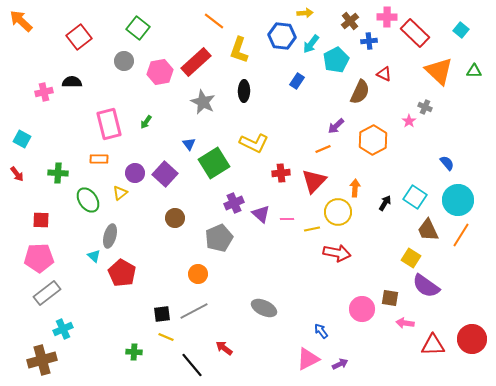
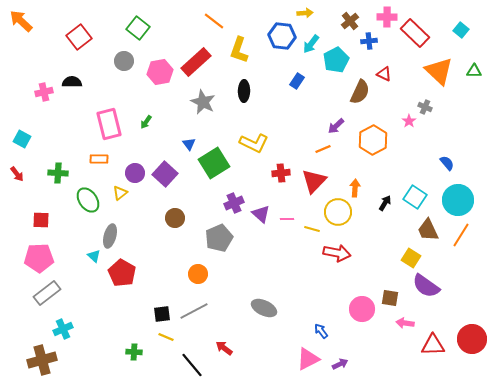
yellow line at (312, 229): rotated 28 degrees clockwise
